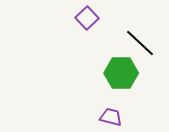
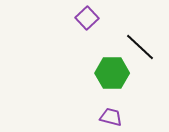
black line: moved 4 px down
green hexagon: moved 9 px left
